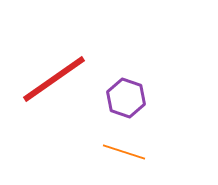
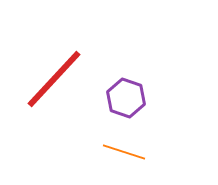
red line: rotated 12 degrees counterclockwise
